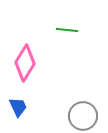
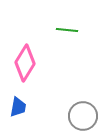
blue trapezoid: rotated 35 degrees clockwise
